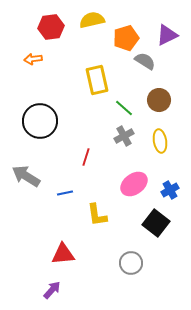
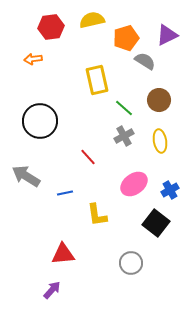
red line: moved 2 px right; rotated 60 degrees counterclockwise
